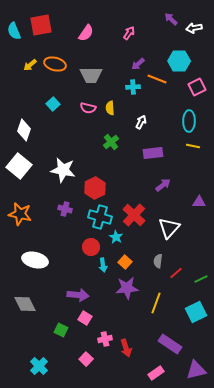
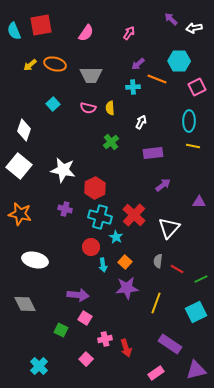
red line at (176, 273): moved 1 px right, 4 px up; rotated 72 degrees clockwise
